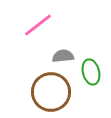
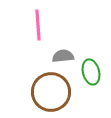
pink line: rotated 56 degrees counterclockwise
